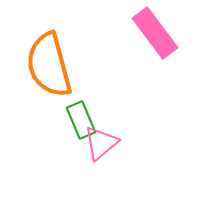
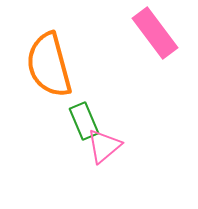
green rectangle: moved 3 px right, 1 px down
pink triangle: moved 3 px right, 3 px down
